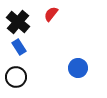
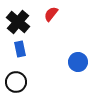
blue rectangle: moved 1 px right, 2 px down; rotated 21 degrees clockwise
blue circle: moved 6 px up
black circle: moved 5 px down
